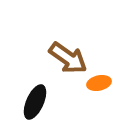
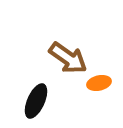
black ellipse: moved 1 px right, 1 px up
